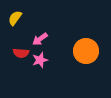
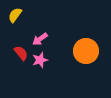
yellow semicircle: moved 3 px up
red semicircle: rotated 133 degrees counterclockwise
